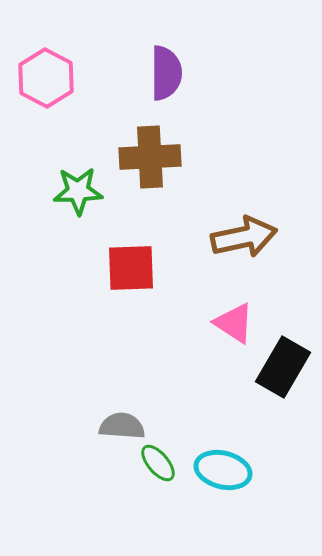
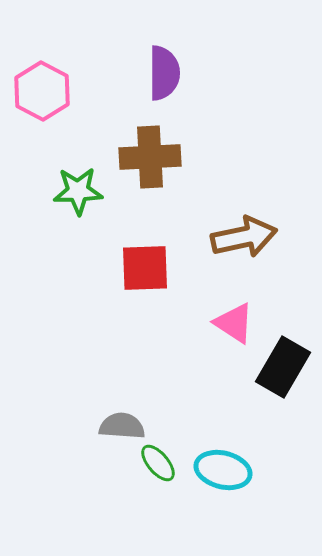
purple semicircle: moved 2 px left
pink hexagon: moved 4 px left, 13 px down
red square: moved 14 px right
